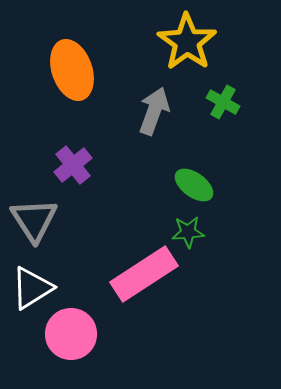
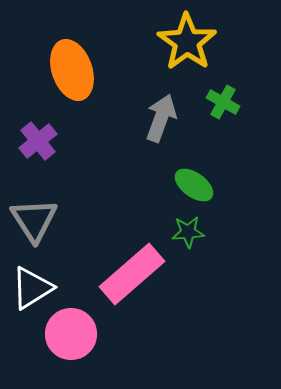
gray arrow: moved 7 px right, 7 px down
purple cross: moved 35 px left, 24 px up
pink rectangle: moved 12 px left; rotated 8 degrees counterclockwise
